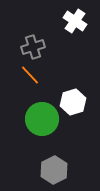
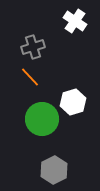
orange line: moved 2 px down
